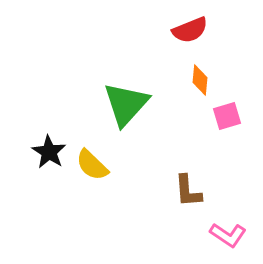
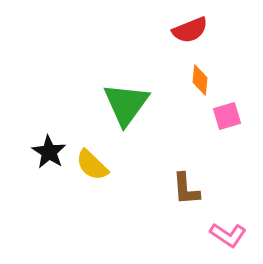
green triangle: rotated 6 degrees counterclockwise
brown L-shape: moved 2 px left, 2 px up
